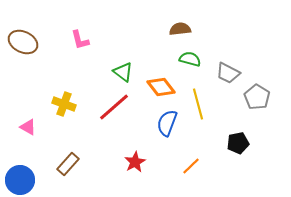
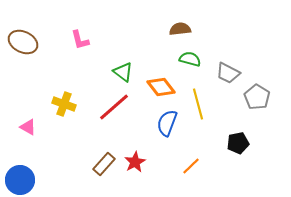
brown rectangle: moved 36 px right
